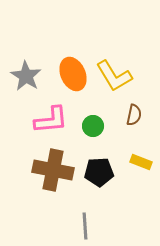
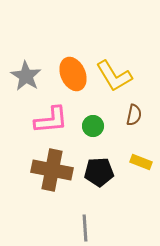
brown cross: moved 1 px left
gray line: moved 2 px down
